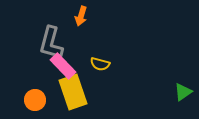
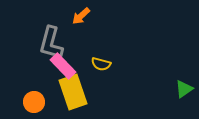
orange arrow: rotated 30 degrees clockwise
yellow semicircle: moved 1 px right
green triangle: moved 1 px right, 3 px up
orange circle: moved 1 px left, 2 px down
